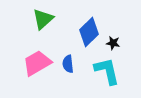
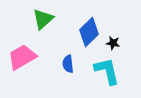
pink trapezoid: moved 15 px left, 6 px up
